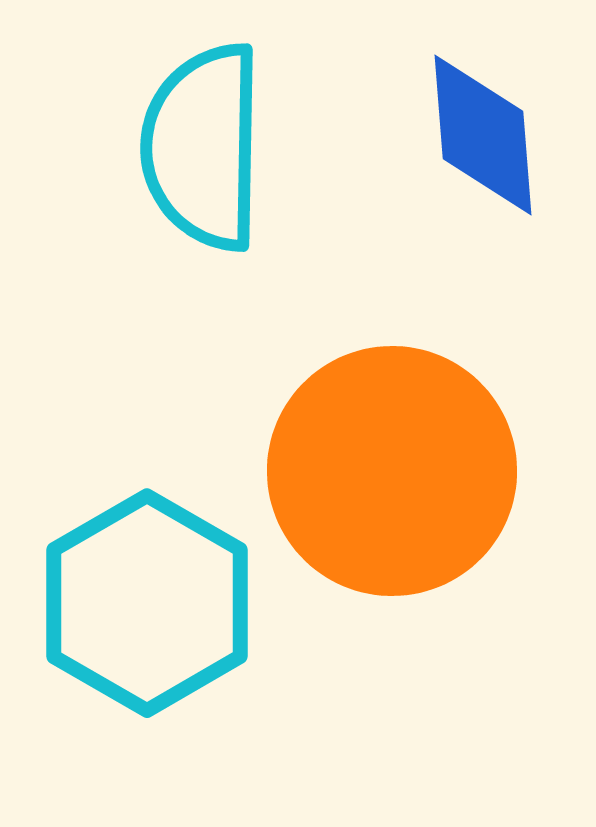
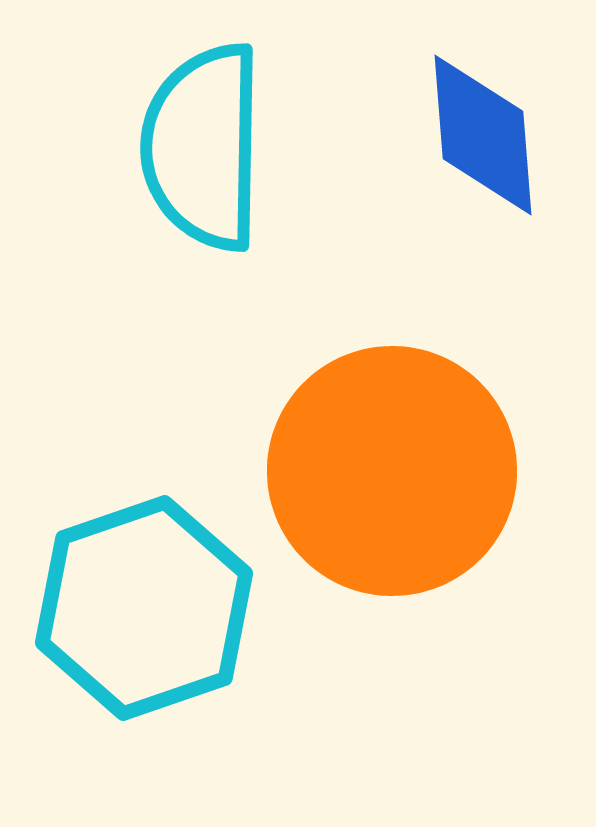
cyan hexagon: moved 3 px left, 5 px down; rotated 11 degrees clockwise
